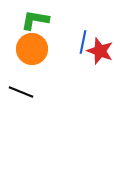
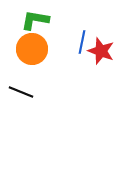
blue line: moved 1 px left
red star: moved 1 px right
